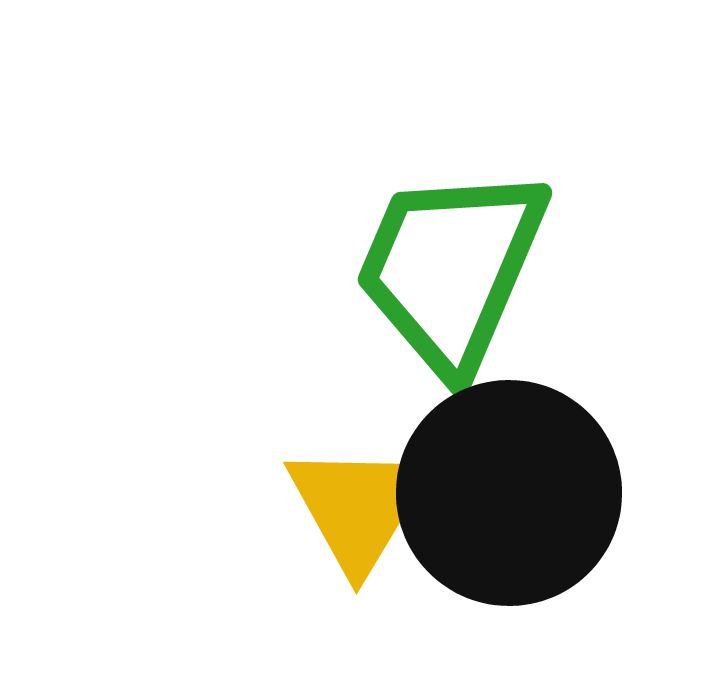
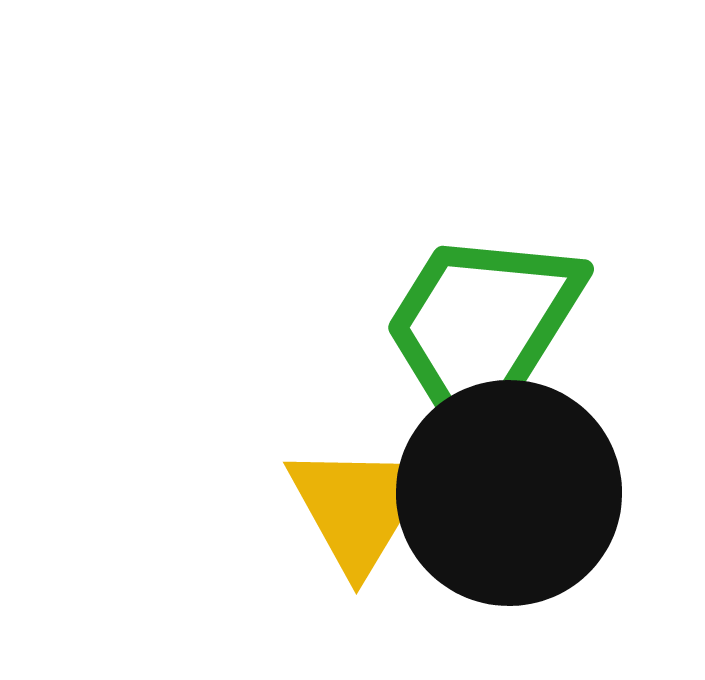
green trapezoid: moved 31 px right, 61 px down; rotated 9 degrees clockwise
